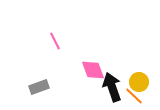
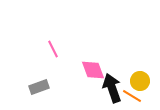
pink line: moved 2 px left, 8 px down
yellow circle: moved 1 px right, 1 px up
black arrow: moved 1 px down
orange line: moved 2 px left; rotated 12 degrees counterclockwise
